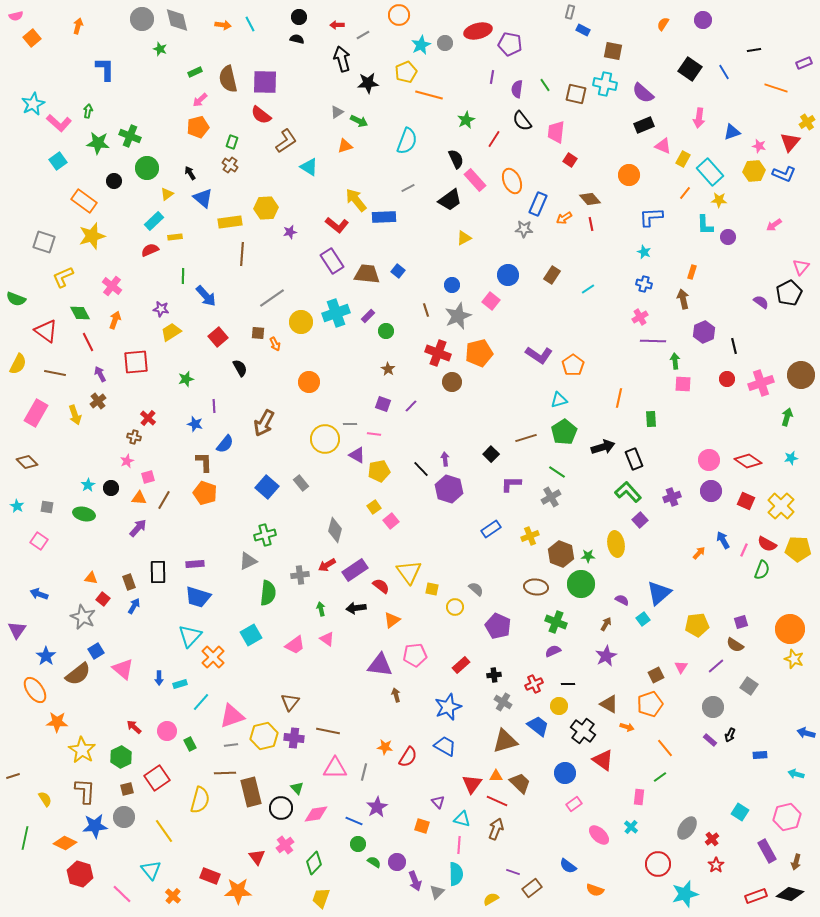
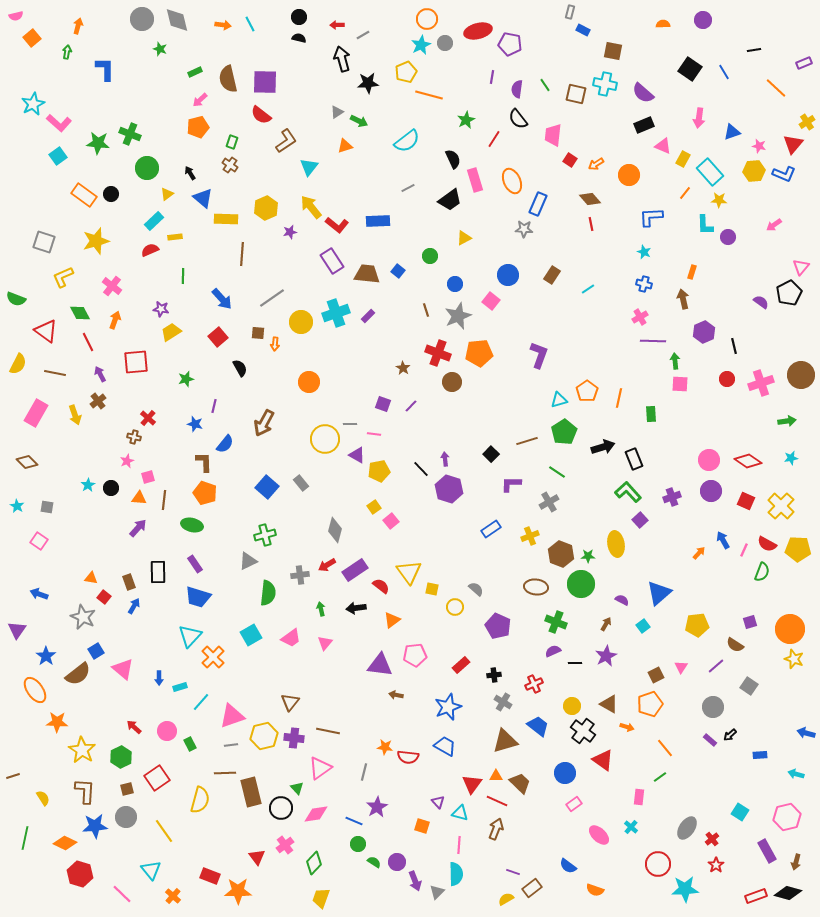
orange circle at (399, 15): moved 28 px right, 4 px down
orange semicircle at (663, 24): rotated 56 degrees clockwise
black semicircle at (297, 39): moved 2 px right, 1 px up
orange line at (776, 88): rotated 25 degrees clockwise
green arrow at (88, 111): moved 21 px left, 59 px up
black semicircle at (522, 121): moved 4 px left, 2 px up
pink trapezoid at (556, 132): moved 3 px left, 3 px down
green cross at (130, 136): moved 2 px up
cyan semicircle at (407, 141): rotated 32 degrees clockwise
red triangle at (790, 142): moved 3 px right, 2 px down
black semicircle at (456, 159): moved 3 px left
cyan square at (58, 161): moved 5 px up
cyan triangle at (309, 167): rotated 36 degrees clockwise
pink rectangle at (475, 180): rotated 25 degrees clockwise
black circle at (114, 181): moved 3 px left, 13 px down
yellow arrow at (356, 200): moved 45 px left, 7 px down
orange rectangle at (84, 201): moved 6 px up
yellow hexagon at (266, 208): rotated 20 degrees counterclockwise
blue rectangle at (384, 217): moved 6 px left, 4 px down
orange arrow at (564, 218): moved 32 px right, 54 px up
yellow rectangle at (230, 222): moved 4 px left, 3 px up; rotated 10 degrees clockwise
yellow star at (92, 236): moved 4 px right, 5 px down
blue circle at (452, 285): moved 3 px right, 1 px up
blue arrow at (206, 296): moved 16 px right, 3 px down
green circle at (386, 331): moved 44 px right, 75 px up
orange arrow at (275, 344): rotated 32 degrees clockwise
orange pentagon at (479, 353): rotated 8 degrees clockwise
purple L-shape at (539, 355): rotated 104 degrees counterclockwise
orange pentagon at (573, 365): moved 14 px right, 26 px down
brown star at (388, 369): moved 15 px right, 1 px up
pink square at (683, 384): moved 3 px left
purple line at (214, 406): rotated 16 degrees clockwise
green arrow at (787, 417): moved 4 px down; rotated 66 degrees clockwise
green rectangle at (651, 419): moved 5 px up
brown line at (526, 438): moved 1 px right, 3 px down
gray cross at (551, 497): moved 2 px left, 5 px down
brown line at (164, 500): rotated 24 degrees counterclockwise
green ellipse at (84, 514): moved 108 px right, 11 px down
purple rectangle at (195, 564): rotated 60 degrees clockwise
green semicircle at (762, 570): moved 2 px down
red square at (103, 599): moved 1 px right, 2 px up
cyan square at (643, 619): moved 7 px down
purple square at (741, 622): moved 9 px right
pink triangle at (327, 639): moved 2 px left, 4 px down; rotated 35 degrees clockwise
pink trapezoid at (295, 645): moved 4 px left, 7 px up
cyan rectangle at (180, 684): moved 3 px down
black line at (568, 684): moved 7 px right, 21 px up
brown arrow at (396, 695): rotated 64 degrees counterclockwise
yellow circle at (559, 706): moved 13 px right
black arrow at (730, 735): rotated 24 degrees clockwise
red semicircle at (408, 757): rotated 65 degrees clockwise
pink triangle at (335, 768): moved 15 px left; rotated 35 degrees counterclockwise
yellow semicircle at (45, 799): moved 2 px left, 1 px up
gray circle at (124, 817): moved 2 px right
cyan triangle at (462, 819): moved 2 px left, 6 px up
cyan star at (685, 894): moved 5 px up; rotated 12 degrees clockwise
black diamond at (790, 894): moved 2 px left, 1 px up
yellow semicircle at (491, 899): moved 15 px right
